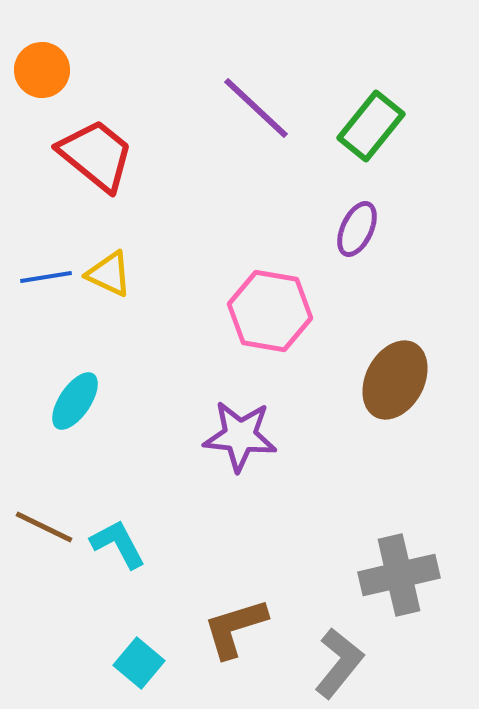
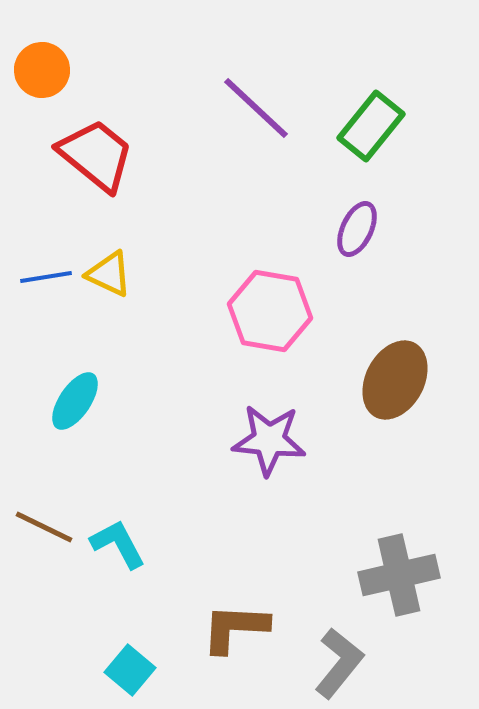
purple star: moved 29 px right, 4 px down
brown L-shape: rotated 20 degrees clockwise
cyan square: moved 9 px left, 7 px down
